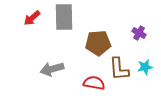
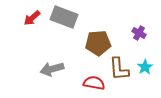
gray rectangle: rotated 68 degrees counterclockwise
cyan star: rotated 21 degrees counterclockwise
